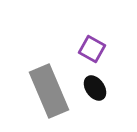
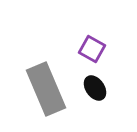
gray rectangle: moved 3 px left, 2 px up
